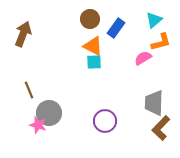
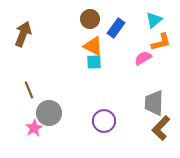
purple circle: moved 1 px left
pink star: moved 4 px left, 3 px down; rotated 24 degrees clockwise
